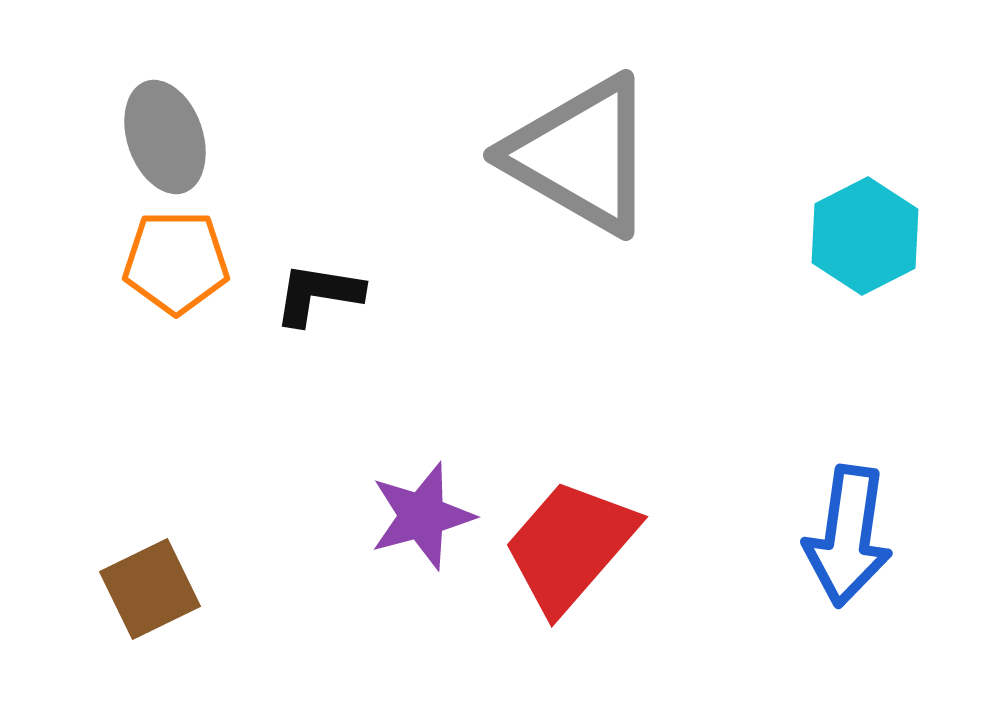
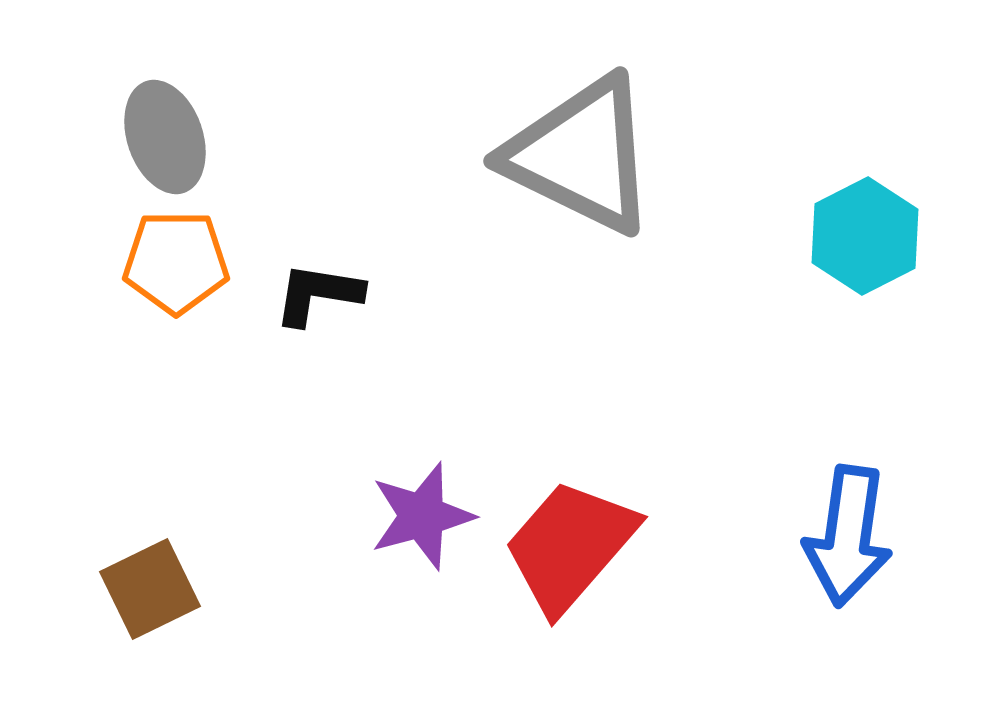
gray triangle: rotated 4 degrees counterclockwise
